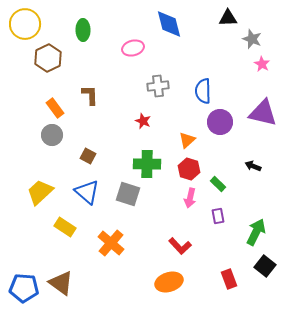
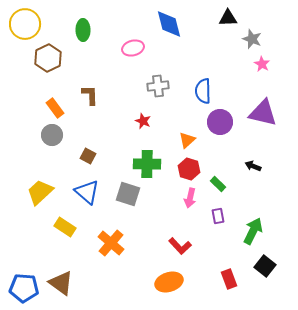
green arrow: moved 3 px left, 1 px up
